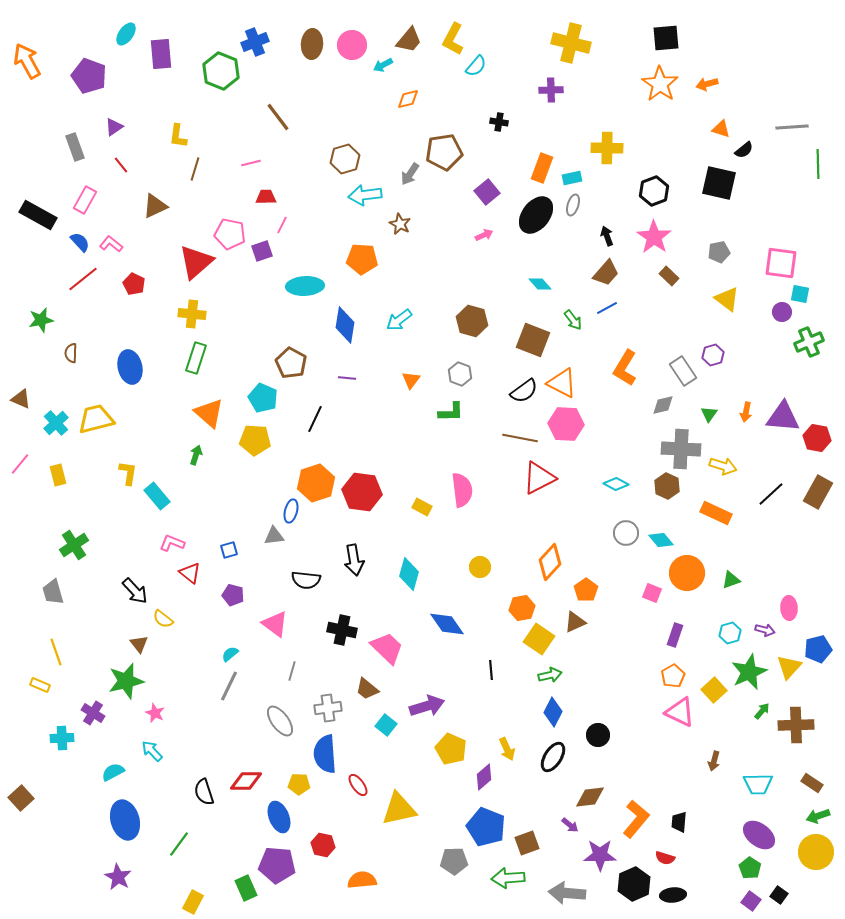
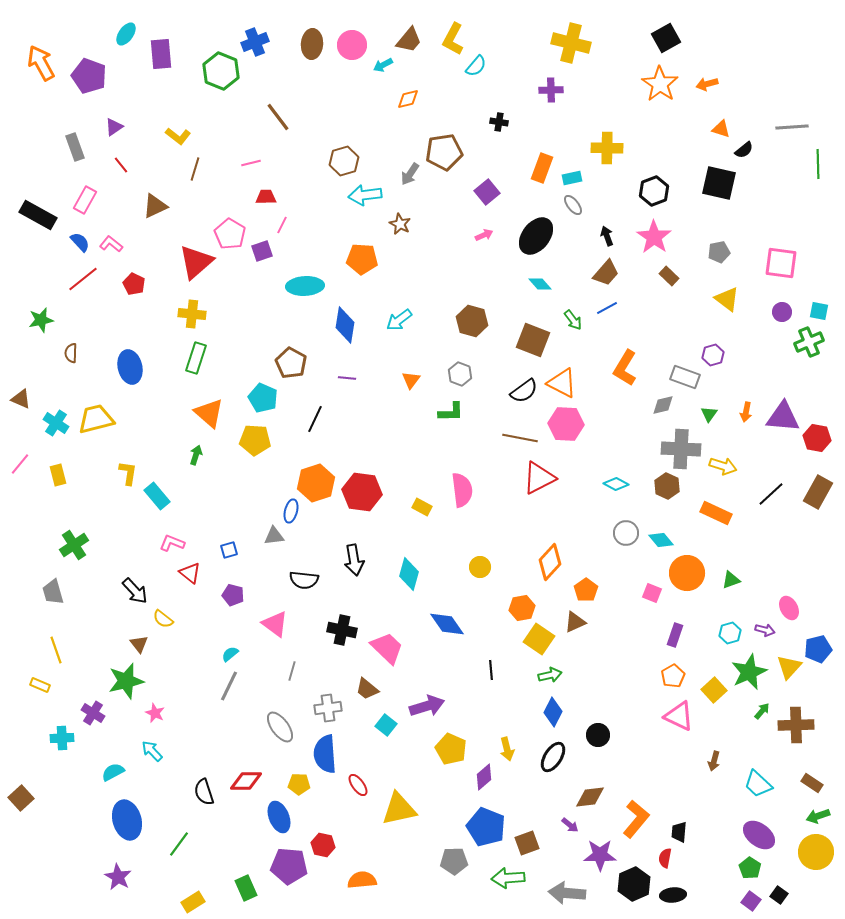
black square at (666, 38): rotated 24 degrees counterclockwise
orange arrow at (27, 61): moved 14 px right, 2 px down
yellow L-shape at (178, 136): rotated 60 degrees counterclockwise
brown hexagon at (345, 159): moved 1 px left, 2 px down
gray ellipse at (573, 205): rotated 55 degrees counterclockwise
black ellipse at (536, 215): moved 21 px down
pink pentagon at (230, 234): rotated 20 degrees clockwise
cyan square at (800, 294): moved 19 px right, 17 px down
gray rectangle at (683, 371): moved 2 px right, 6 px down; rotated 36 degrees counterclockwise
cyan cross at (56, 423): rotated 15 degrees counterclockwise
black semicircle at (306, 580): moved 2 px left
pink ellipse at (789, 608): rotated 25 degrees counterclockwise
yellow line at (56, 652): moved 2 px up
pink triangle at (680, 712): moved 1 px left, 4 px down
gray ellipse at (280, 721): moved 6 px down
yellow arrow at (507, 749): rotated 10 degrees clockwise
cyan trapezoid at (758, 784): rotated 44 degrees clockwise
blue ellipse at (125, 820): moved 2 px right
black trapezoid at (679, 822): moved 10 px down
red semicircle at (665, 858): rotated 84 degrees clockwise
purple pentagon at (277, 865): moved 12 px right, 1 px down
yellow rectangle at (193, 902): rotated 30 degrees clockwise
